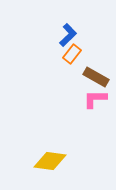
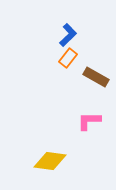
orange rectangle: moved 4 px left, 4 px down
pink L-shape: moved 6 px left, 22 px down
